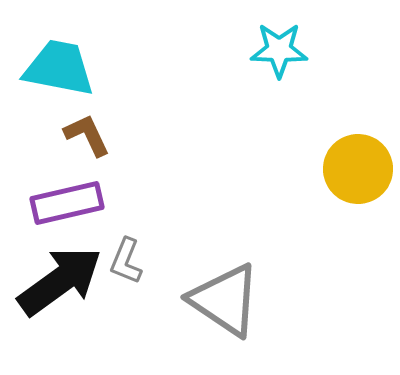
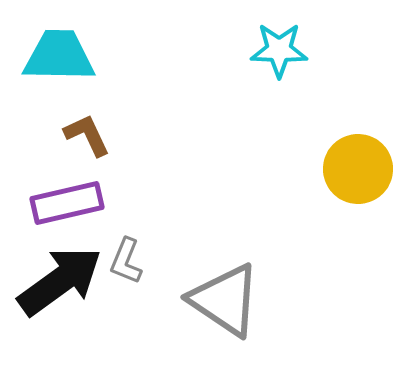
cyan trapezoid: moved 12 px up; rotated 10 degrees counterclockwise
